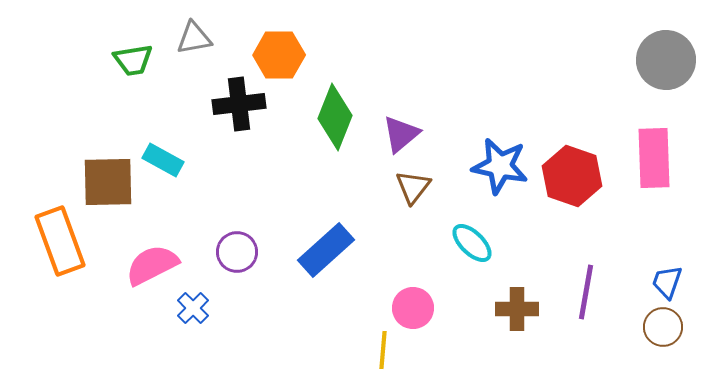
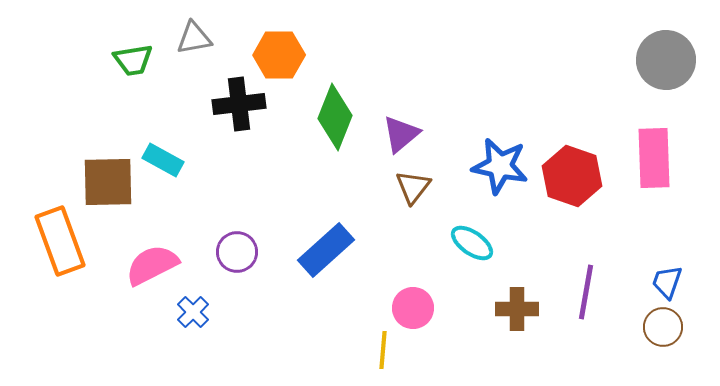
cyan ellipse: rotated 9 degrees counterclockwise
blue cross: moved 4 px down
